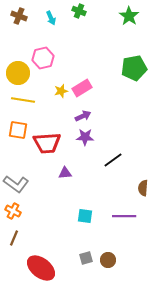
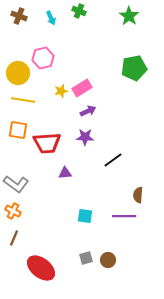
purple arrow: moved 5 px right, 5 px up
brown semicircle: moved 5 px left, 7 px down
